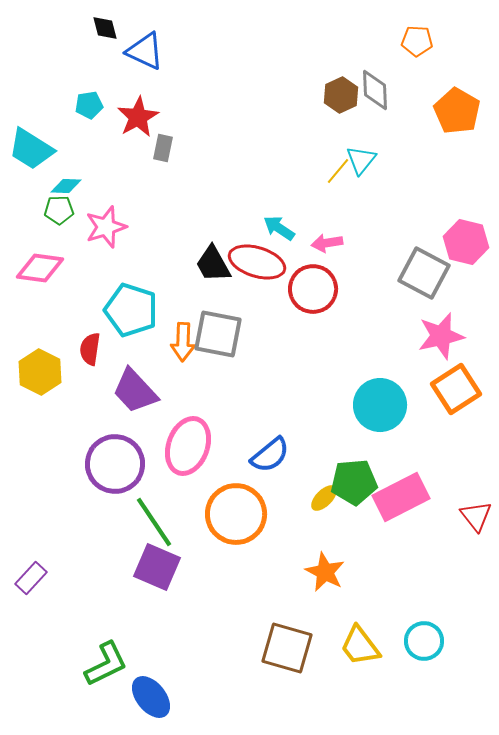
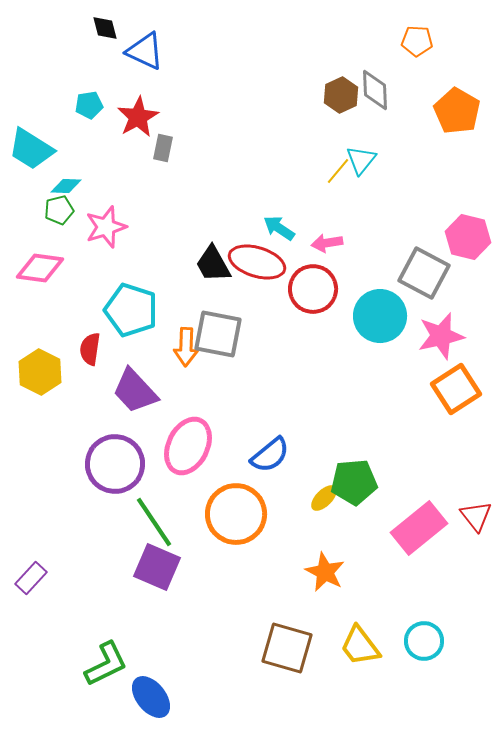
green pentagon at (59, 210): rotated 12 degrees counterclockwise
pink hexagon at (466, 242): moved 2 px right, 5 px up
orange arrow at (183, 342): moved 3 px right, 5 px down
cyan circle at (380, 405): moved 89 px up
pink ellipse at (188, 446): rotated 6 degrees clockwise
pink rectangle at (401, 497): moved 18 px right, 31 px down; rotated 12 degrees counterclockwise
